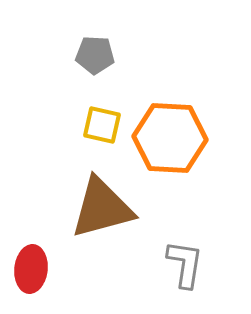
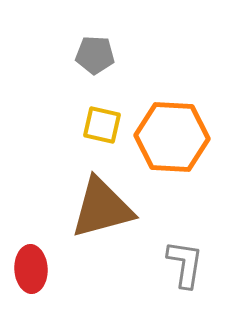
orange hexagon: moved 2 px right, 1 px up
red ellipse: rotated 9 degrees counterclockwise
